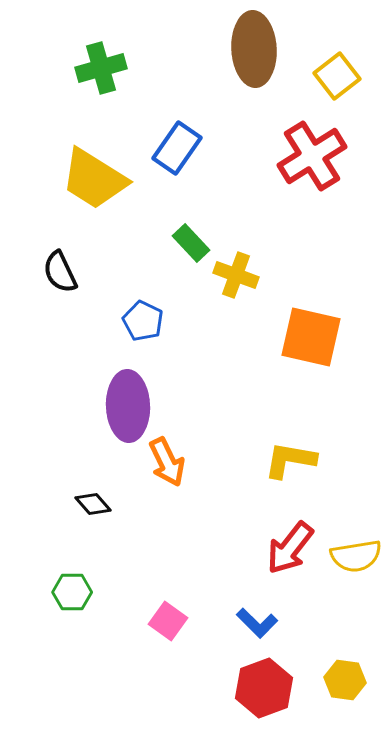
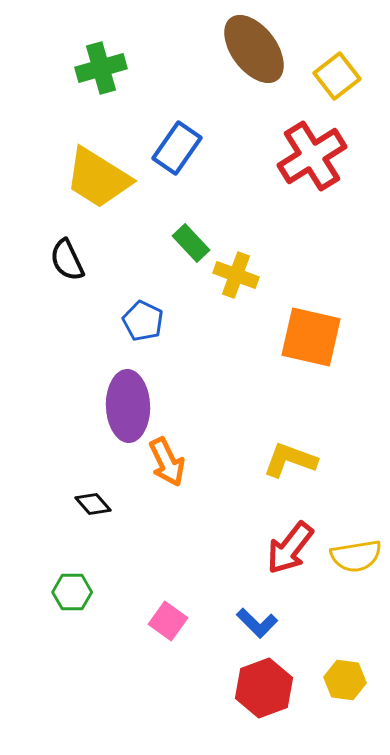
brown ellipse: rotated 34 degrees counterclockwise
yellow trapezoid: moved 4 px right, 1 px up
black semicircle: moved 7 px right, 12 px up
yellow L-shape: rotated 10 degrees clockwise
